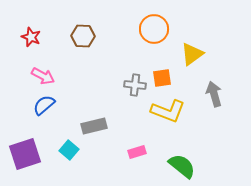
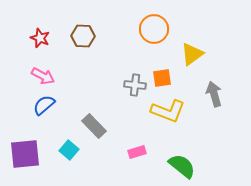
red star: moved 9 px right, 1 px down
gray rectangle: rotated 60 degrees clockwise
purple square: rotated 12 degrees clockwise
